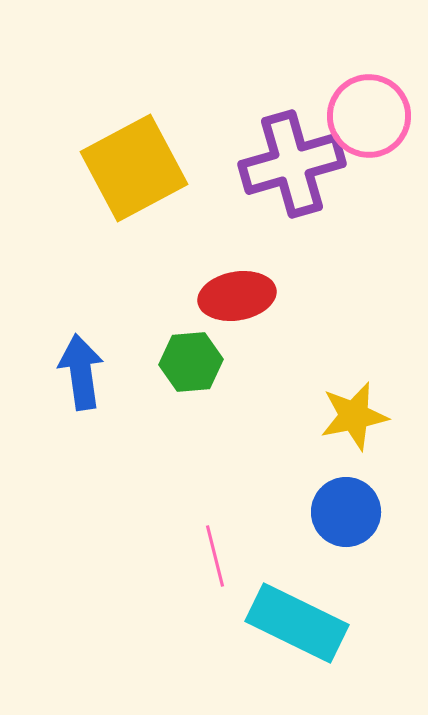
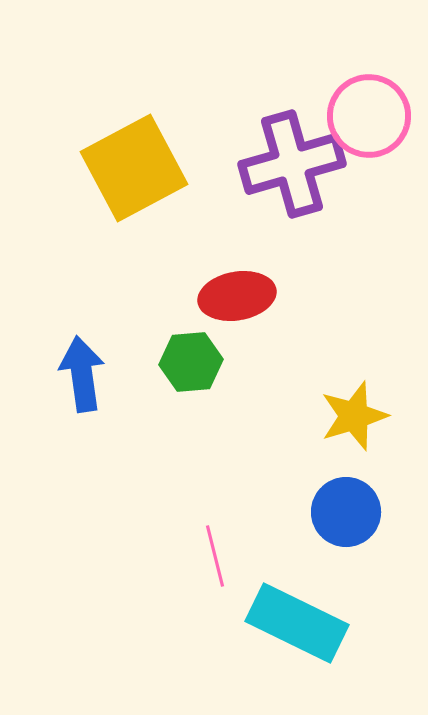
blue arrow: moved 1 px right, 2 px down
yellow star: rotated 6 degrees counterclockwise
